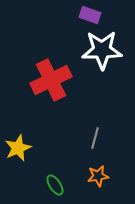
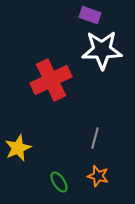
orange star: rotated 25 degrees clockwise
green ellipse: moved 4 px right, 3 px up
